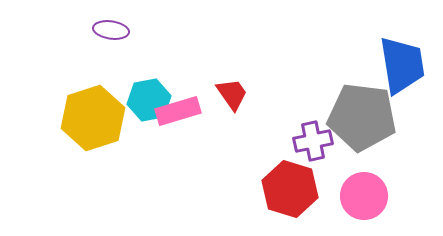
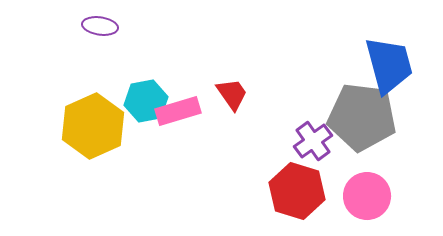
purple ellipse: moved 11 px left, 4 px up
blue trapezoid: moved 13 px left; rotated 6 degrees counterclockwise
cyan hexagon: moved 3 px left, 1 px down
yellow hexagon: moved 8 px down; rotated 6 degrees counterclockwise
purple cross: rotated 24 degrees counterclockwise
red hexagon: moved 7 px right, 2 px down
pink circle: moved 3 px right
